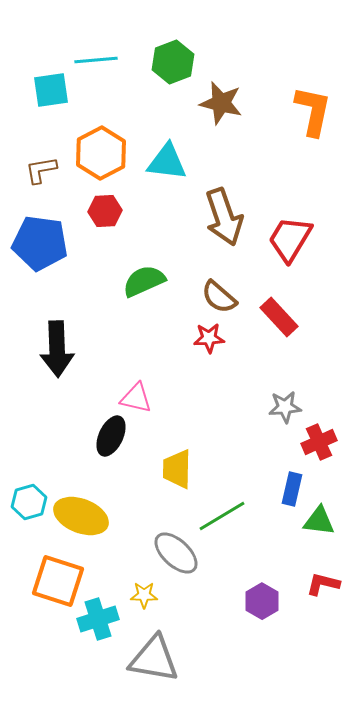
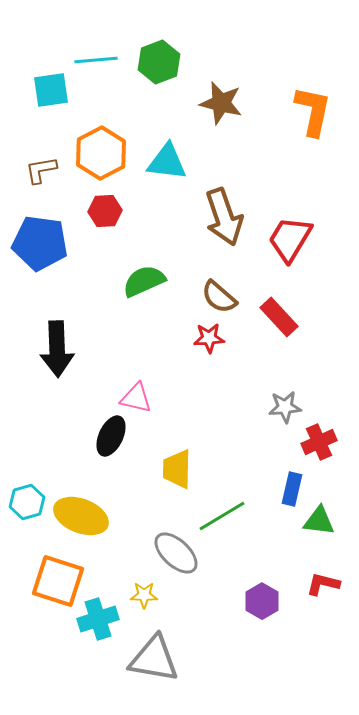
green hexagon: moved 14 px left
cyan hexagon: moved 2 px left
